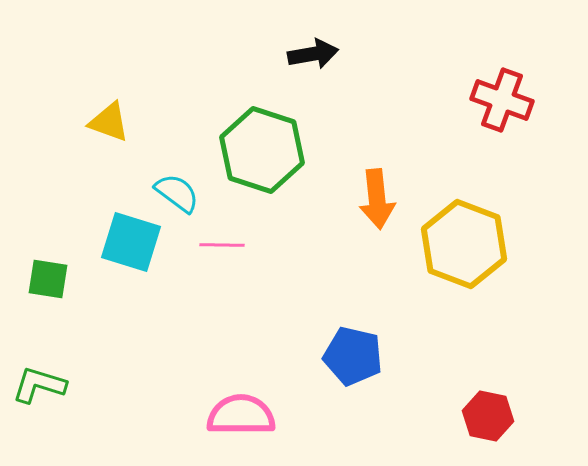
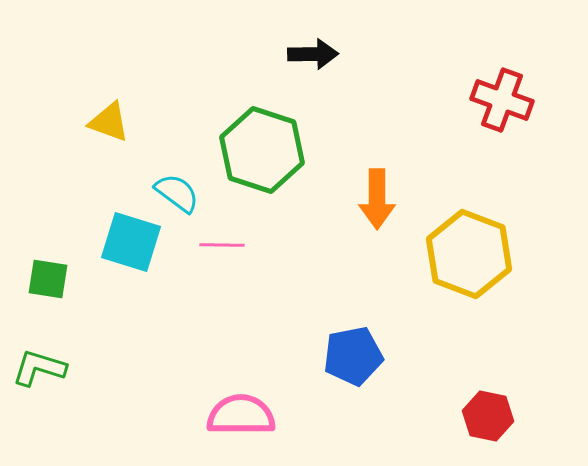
black arrow: rotated 9 degrees clockwise
orange arrow: rotated 6 degrees clockwise
yellow hexagon: moved 5 px right, 10 px down
blue pentagon: rotated 24 degrees counterclockwise
green L-shape: moved 17 px up
